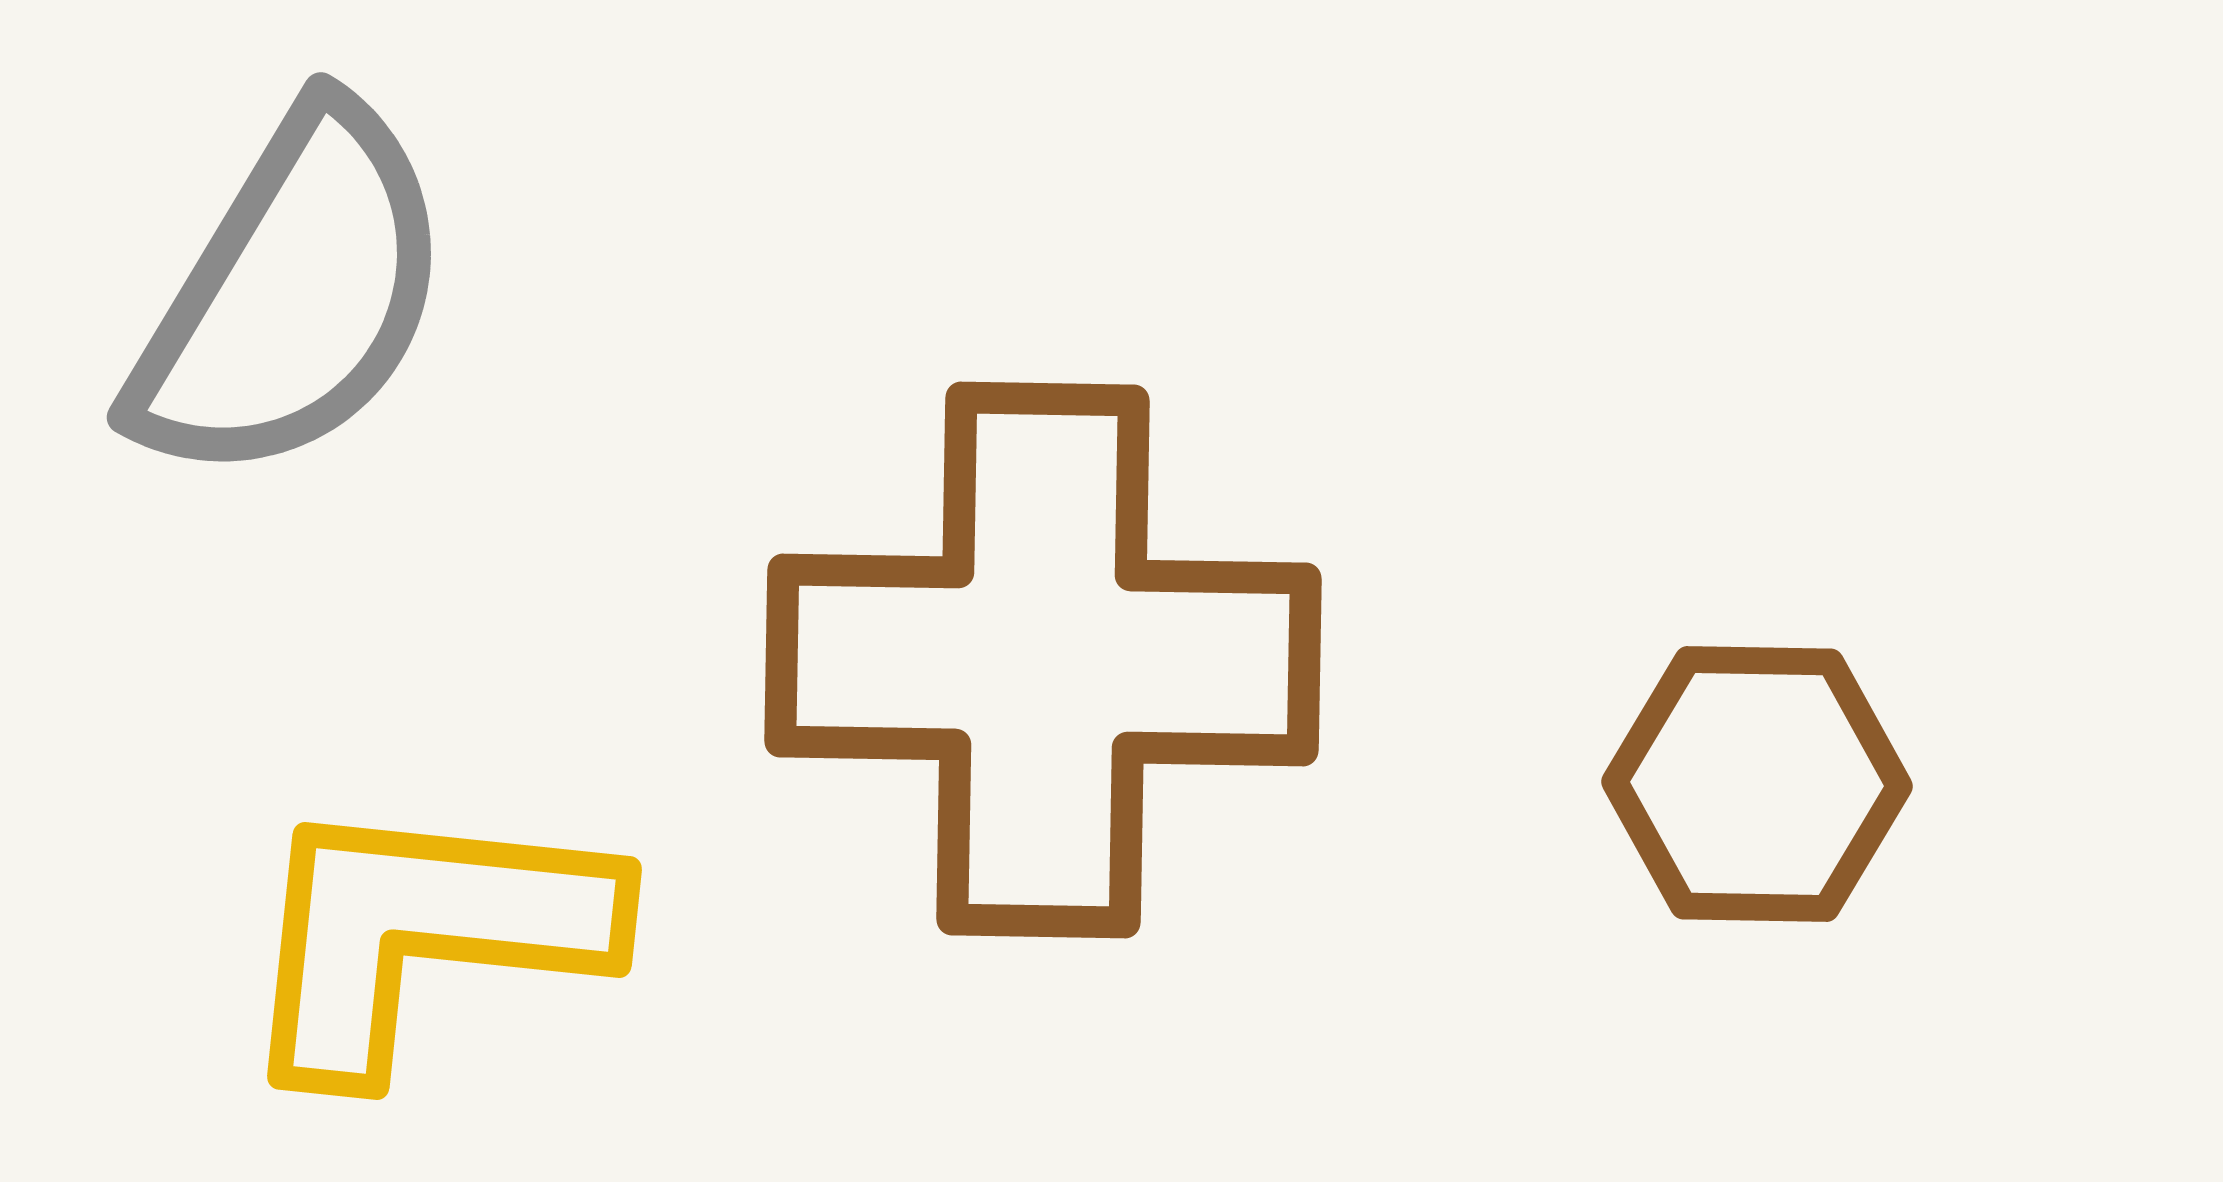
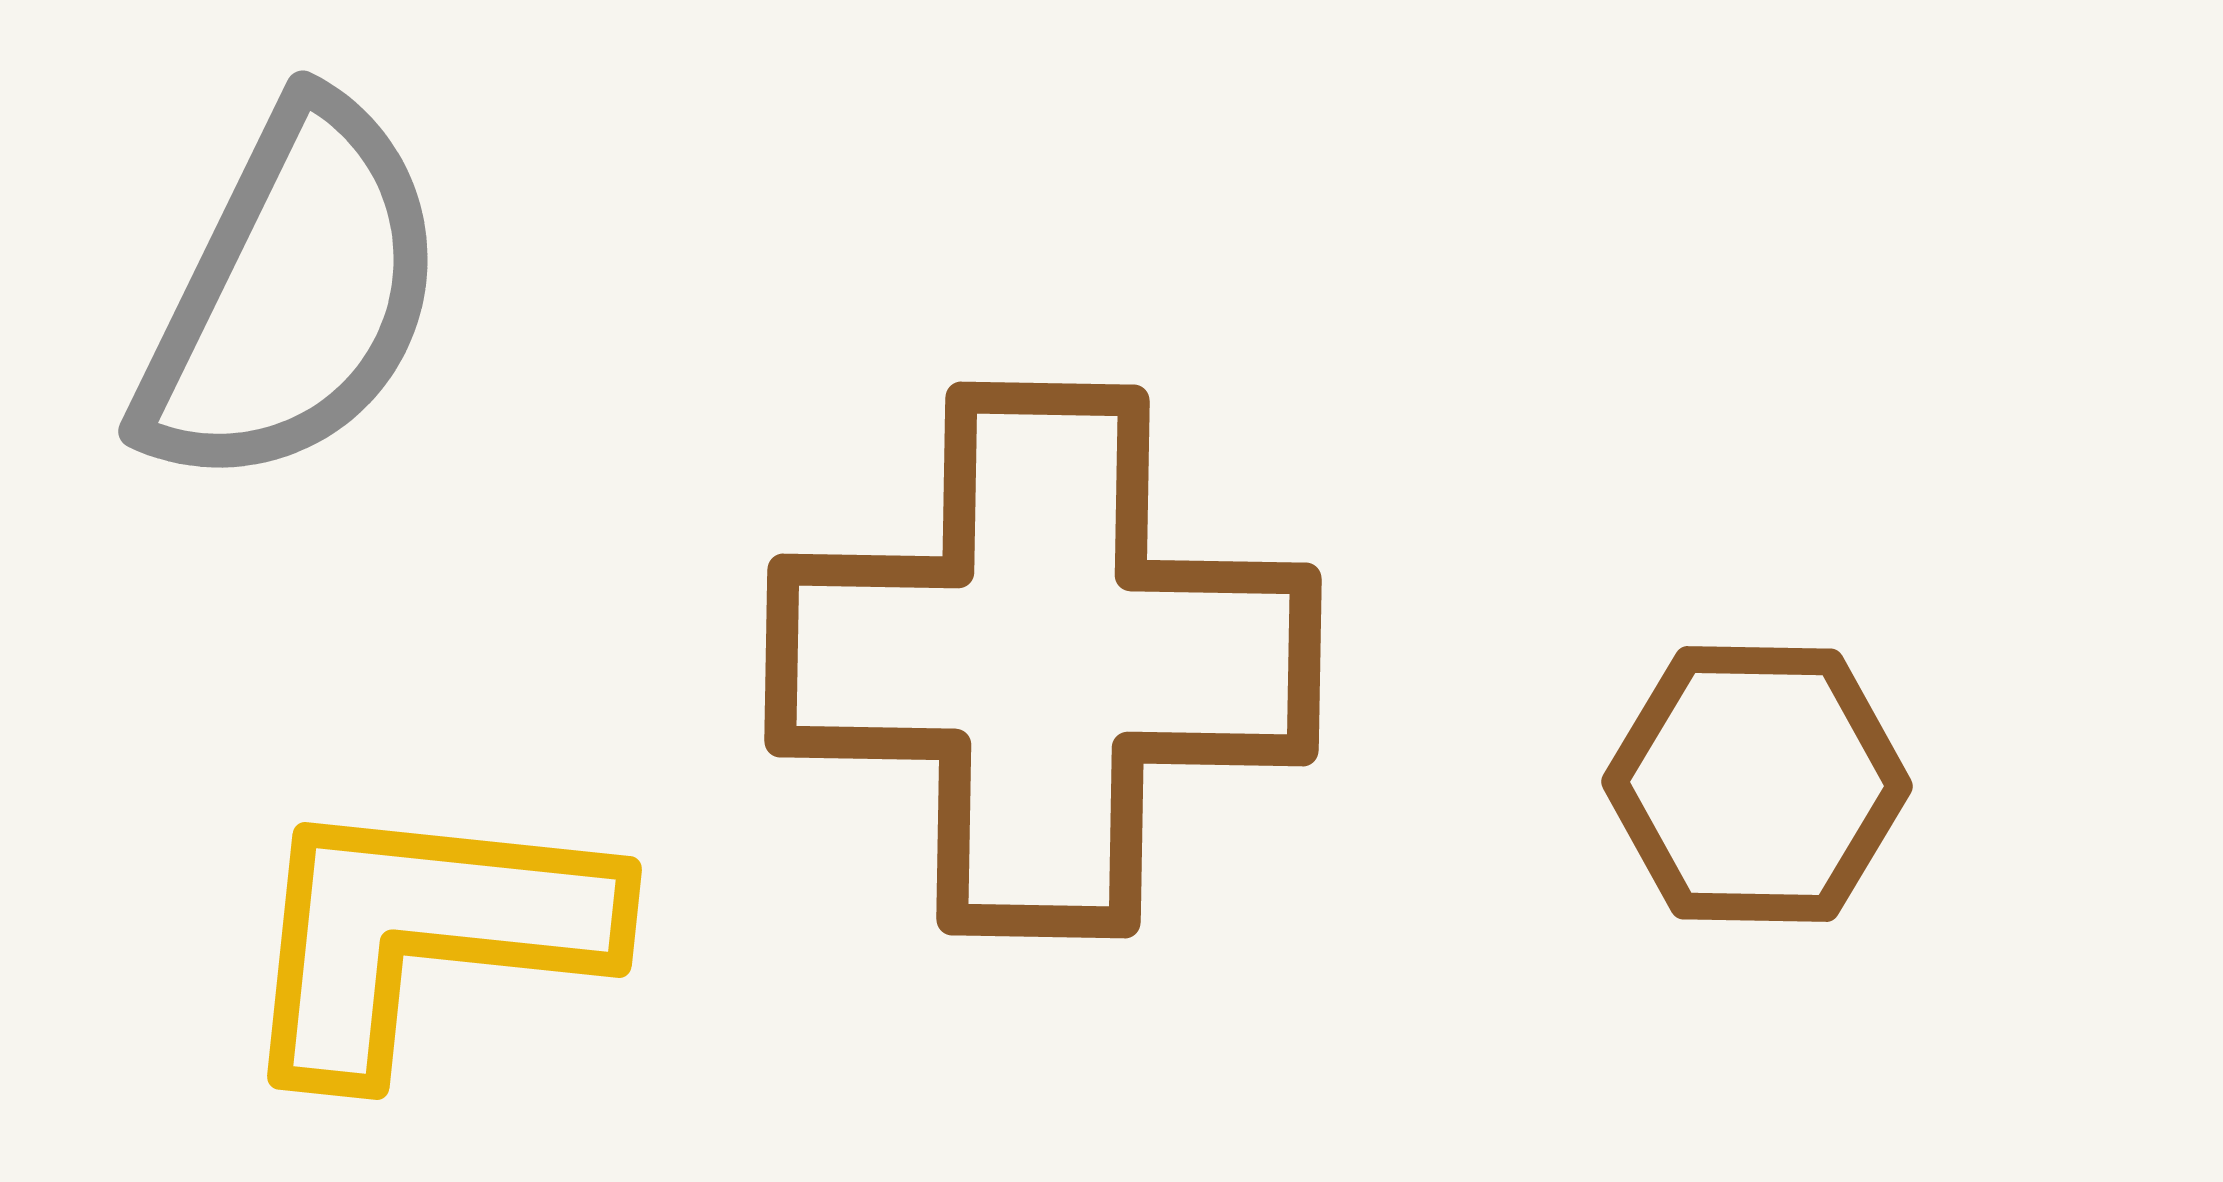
gray semicircle: rotated 5 degrees counterclockwise
